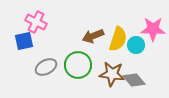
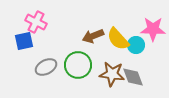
yellow semicircle: rotated 120 degrees clockwise
gray diamond: moved 1 px left, 3 px up; rotated 20 degrees clockwise
